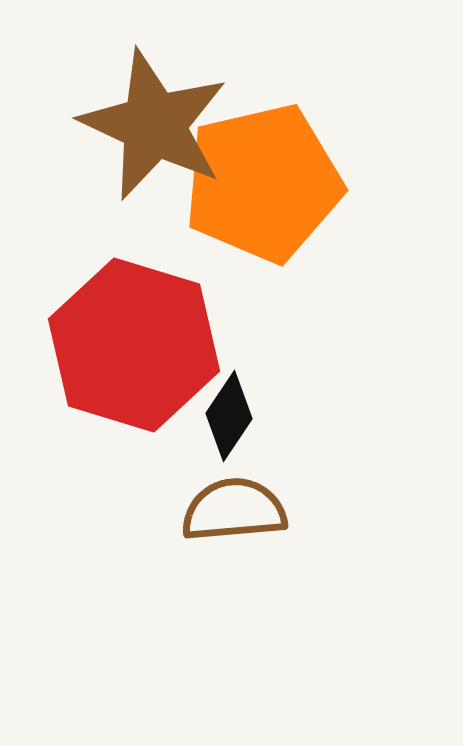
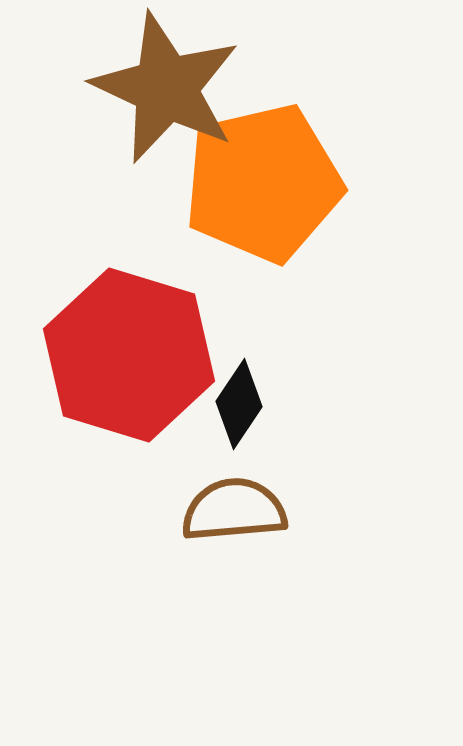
brown star: moved 12 px right, 37 px up
red hexagon: moved 5 px left, 10 px down
black diamond: moved 10 px right, 12 px up
